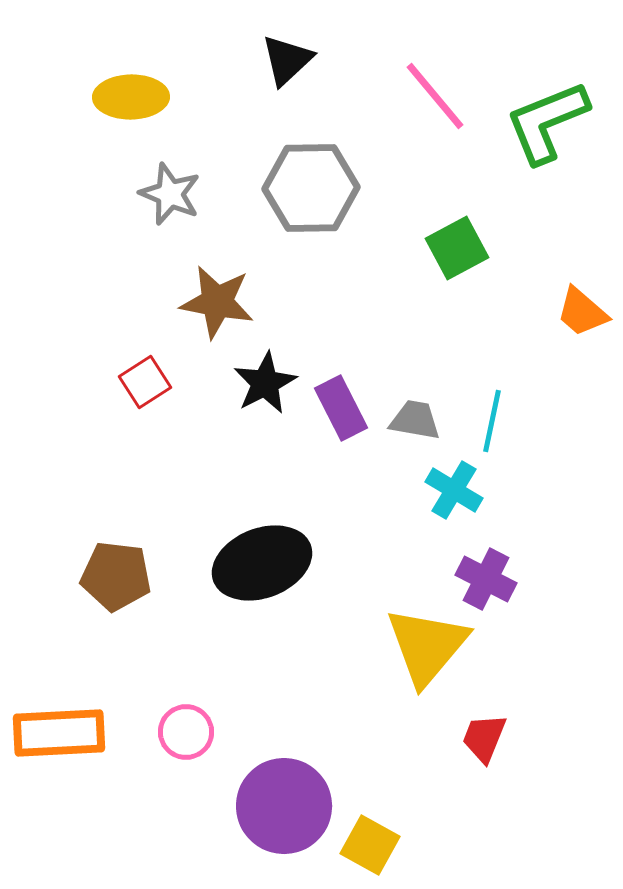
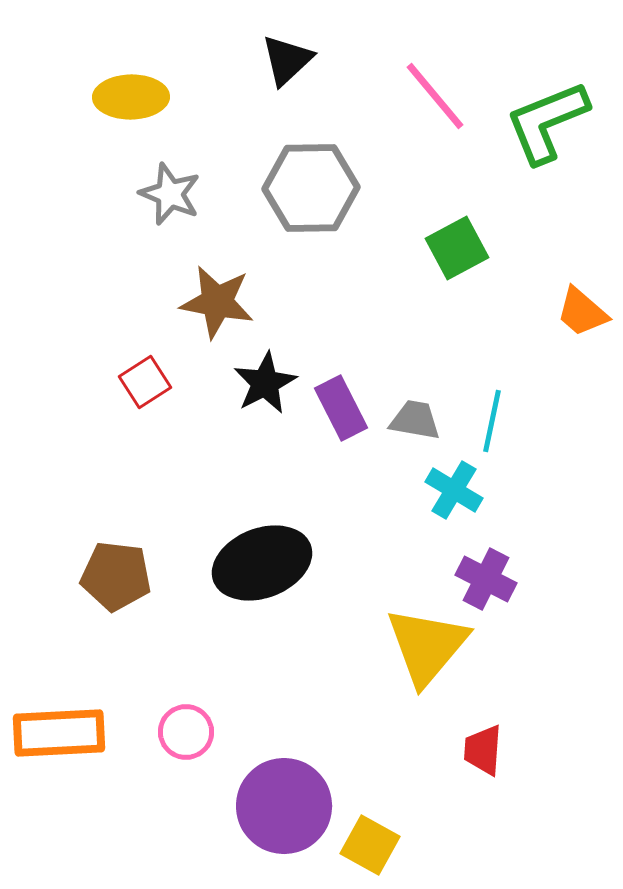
red trapezoid: moved 1 px left, 12 px down; rotated 18 degrees counterclockwise
